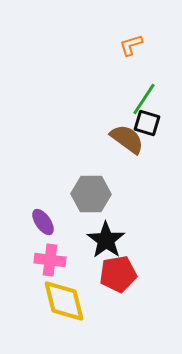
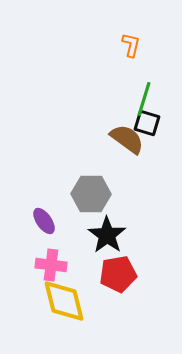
orange L-shape: rotated 120 degrees clockwise
green line: rotated 16 degrees counterclockwise
purple ellipse: moved 1 px right, 1 px up
black star: moved 1 px right, 5 px up
pink cross: moved 1 px right, 5 px down
